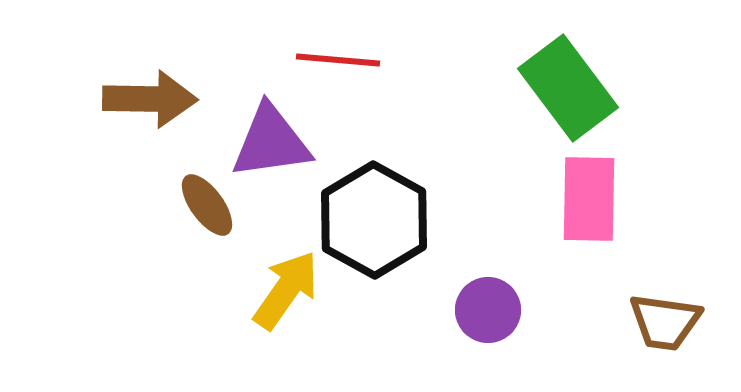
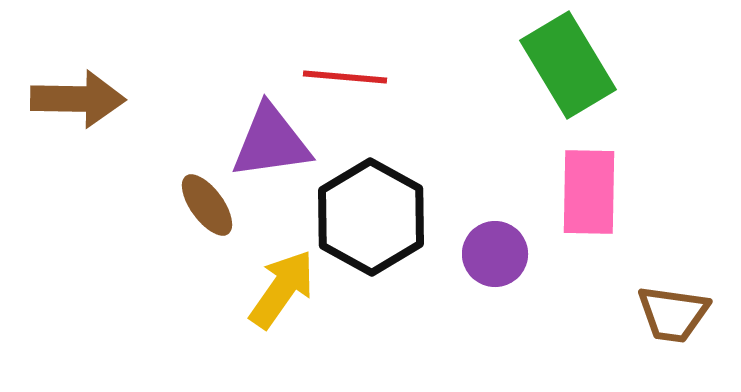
red line: moved 7 px right, 17 px down
green rectangle: moved 23 px up; rotated 6 degrees clockwise
brown arrow: moved 72 px left
pink rectangle: moved 7 px up
black hexagon: moved 3 px left, 3 px up
yellow arrow: moved 4 px left, 1 px up
purple circle: moved 7 px right, 56 px up
brown trapezoid: moved 8 px right, 8 px up
